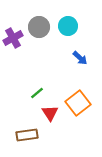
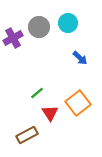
cyan circle: moved 3 px up
brown rectangle: rotated 20 degrees counterclockwise
